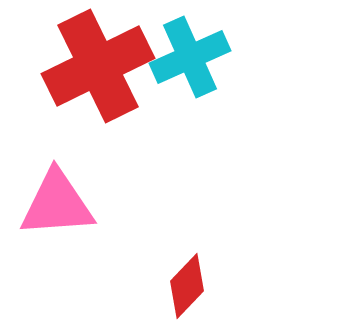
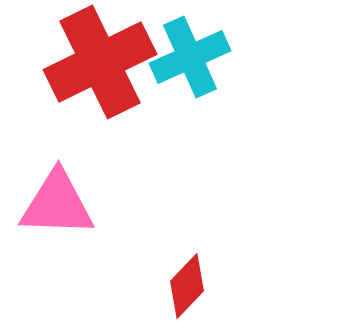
red cross: moved 2 px right, 4 px up
pink triangle: rotated 6 degrees clockwise
